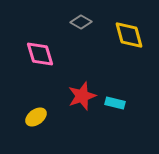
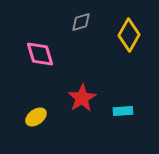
gray diamond: rotated 45 degrees counterclockwise
yellow diamond: rotated 44 degrees clockwise
red star: moved 2 px down; rotated 12 degrees counterclockwise
cyan rectangle: moved 8 px right, 8 px down; rotated 18 degrees counterclockwise
